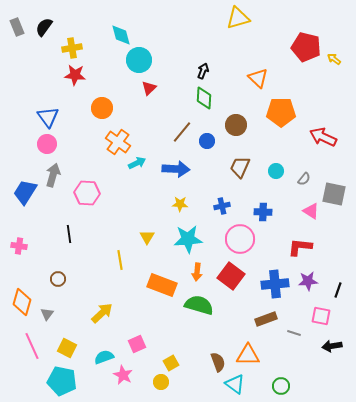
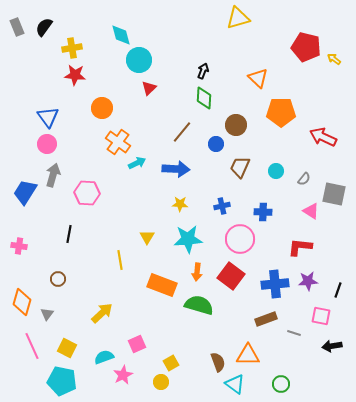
blue circle at (207, 141): moved 9 px right, 3 px down
black line at (69, 234): rotated 18 degrees clockwise
pink star at (123, 375): rotated 18 degrees clockwise
green circle at (281, 386): moved 2 px up
